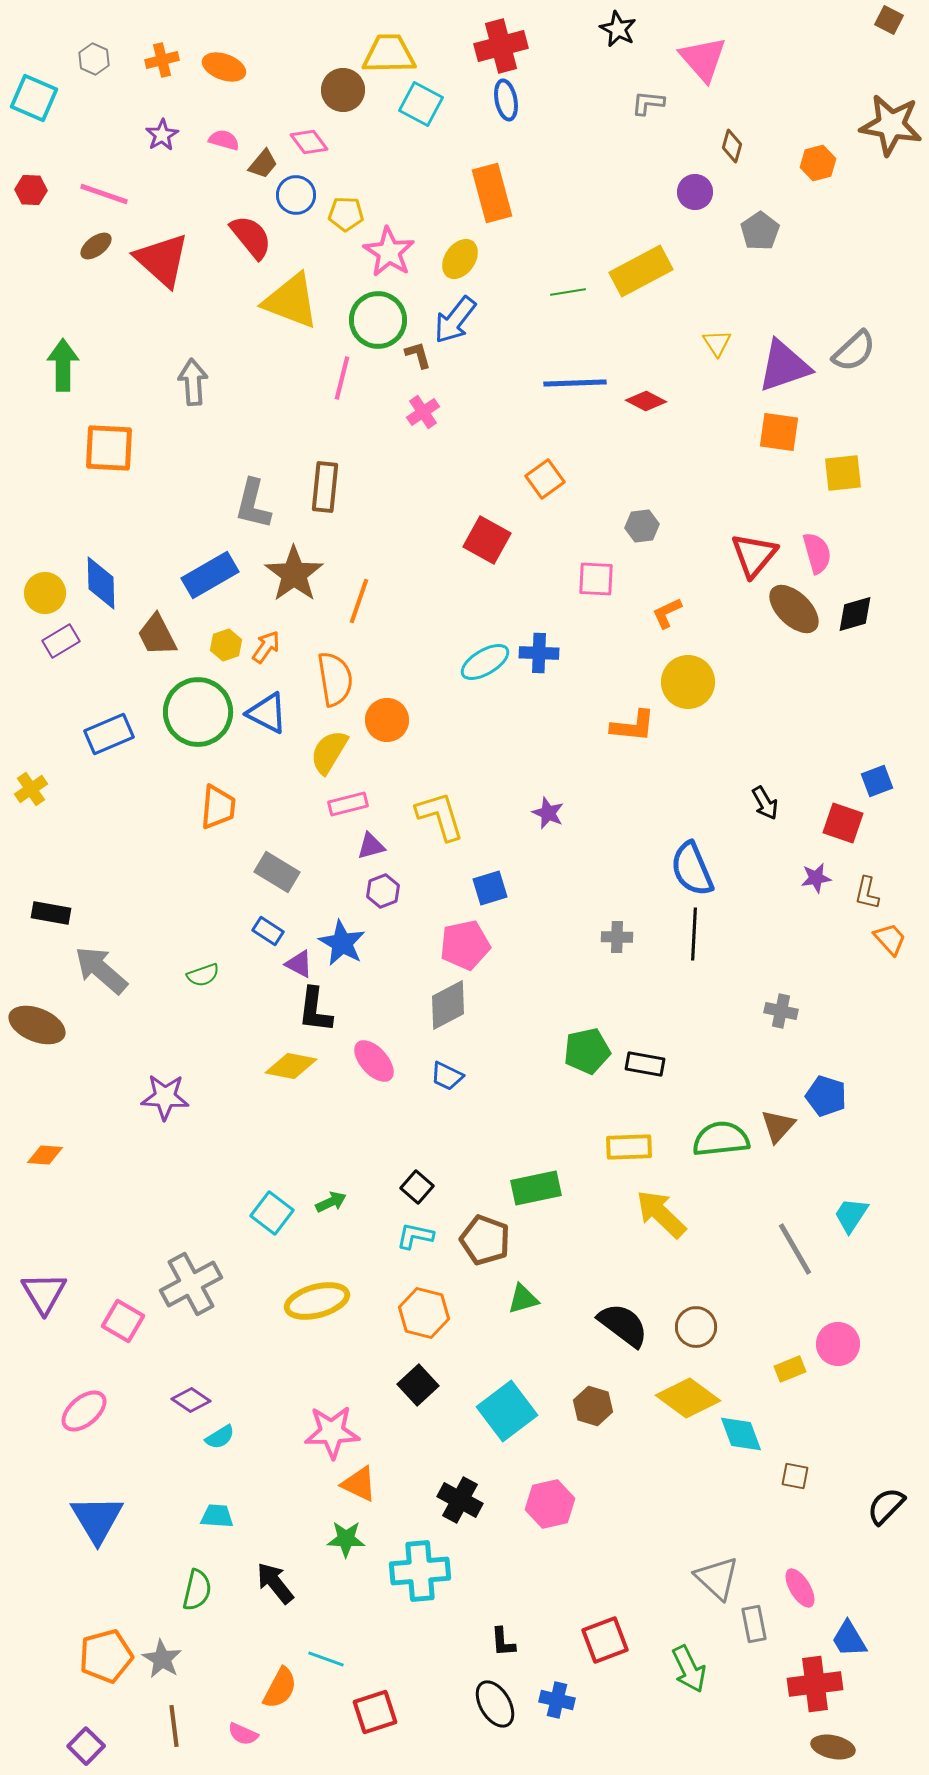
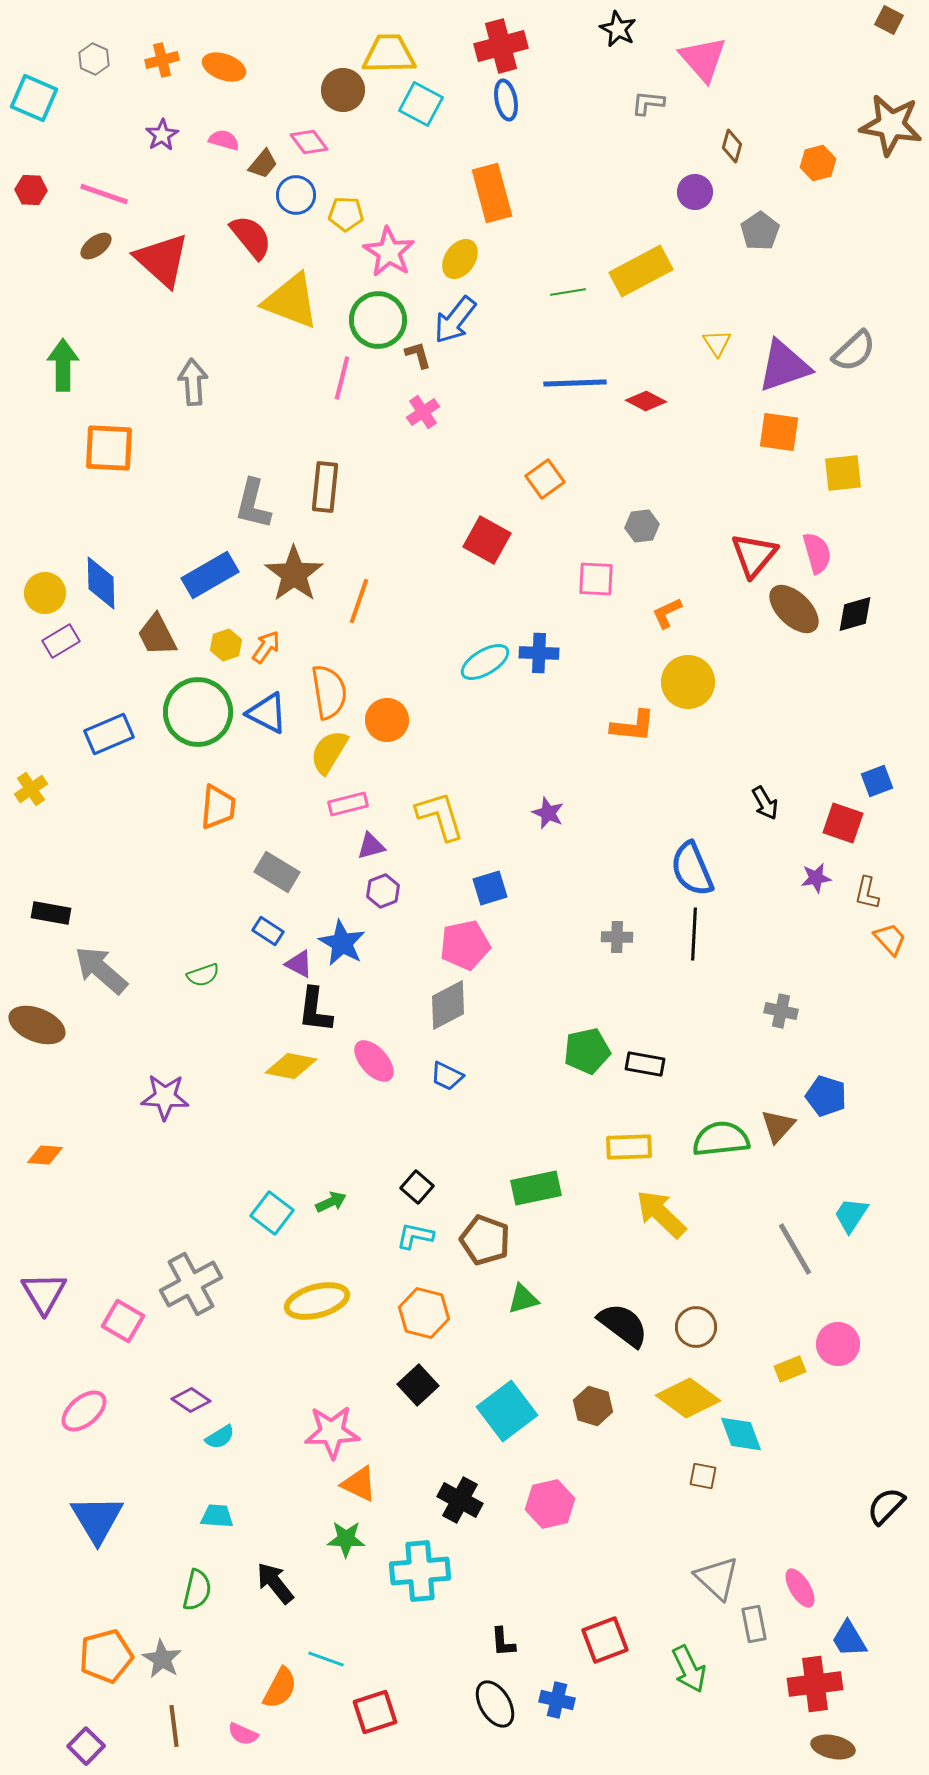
orange semicircle at (335, 679): moved 6 px left, 13 px down
brown square at (795, 1476): moved 92 px left
